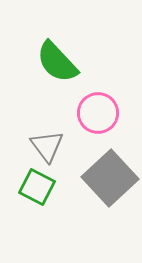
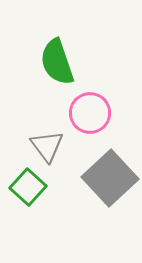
green semicircle: rotated 24 degrees clockwise
pink circle: moved 8 px left
green square: moved 9 px left; rotated 15 degrees clockwise
